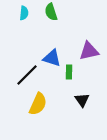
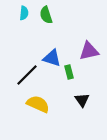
green semicircle: moved 5 px left, 3 px down
green rectangle: rotated 16 degrees counterclockwise
yellow semicircle: rotated 90 degrees counterclockwise
